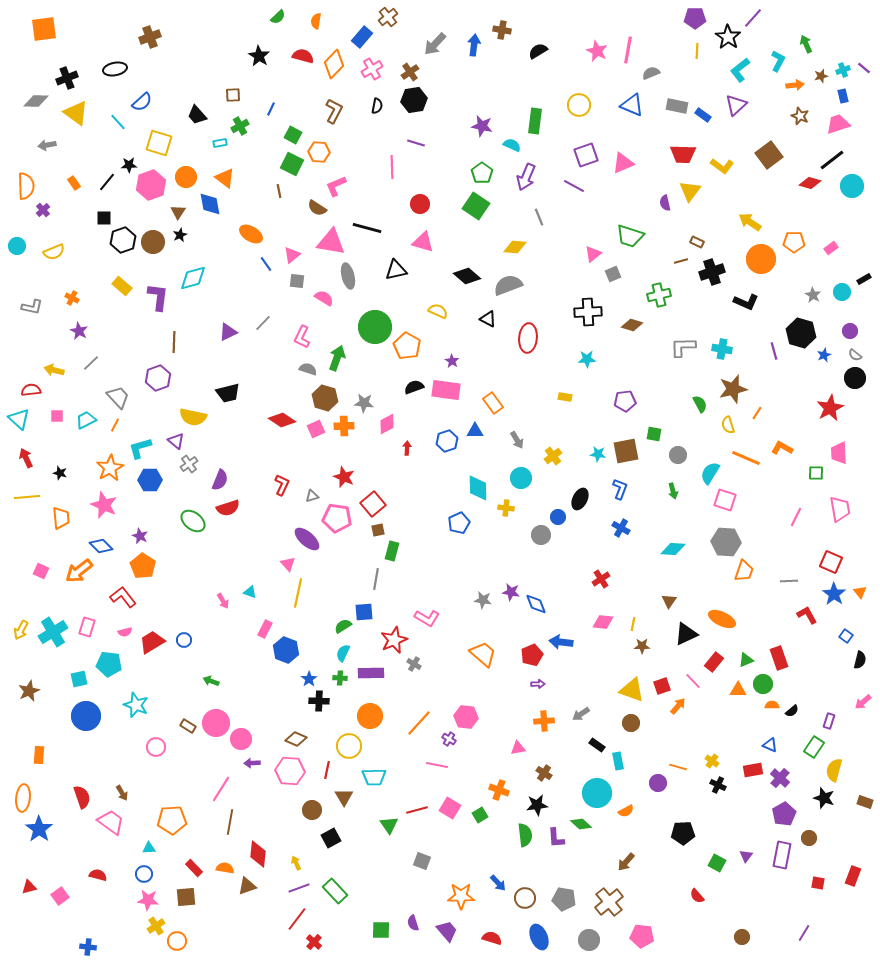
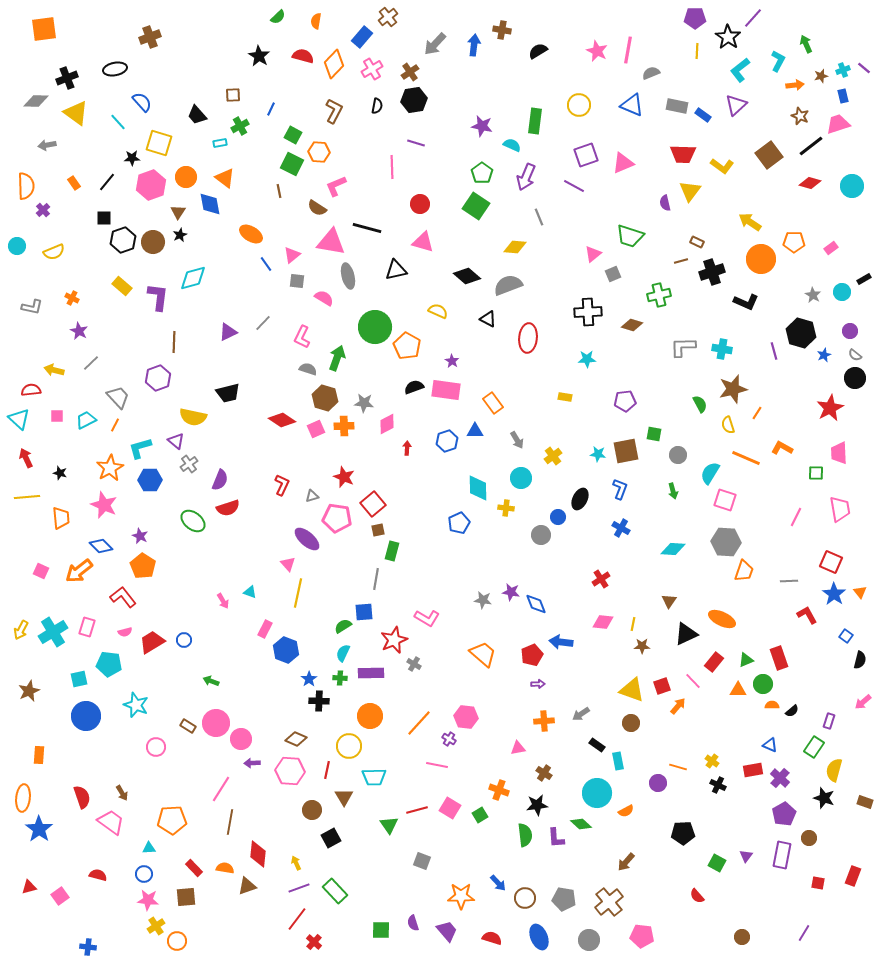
blue semicircle at (142, 102): rotated 90 degrees counterclockwise
black line at (832, 160): moved 21 px left, 14 px up
black star at (129, 165): moved 3 px right, 7 px up
